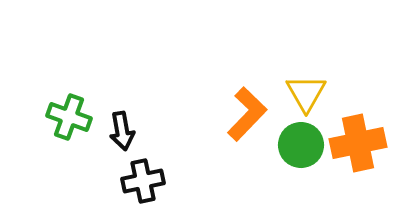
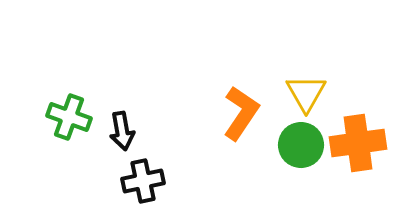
orange L-shape: moved 6 px left, 1 px up; rotated 10 degrees counterclockwise
orange cross: rotated 4 degrees clockwise
